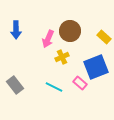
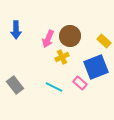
brown circle: moved 5 px down
yellow rectangle: moved 4 px down
